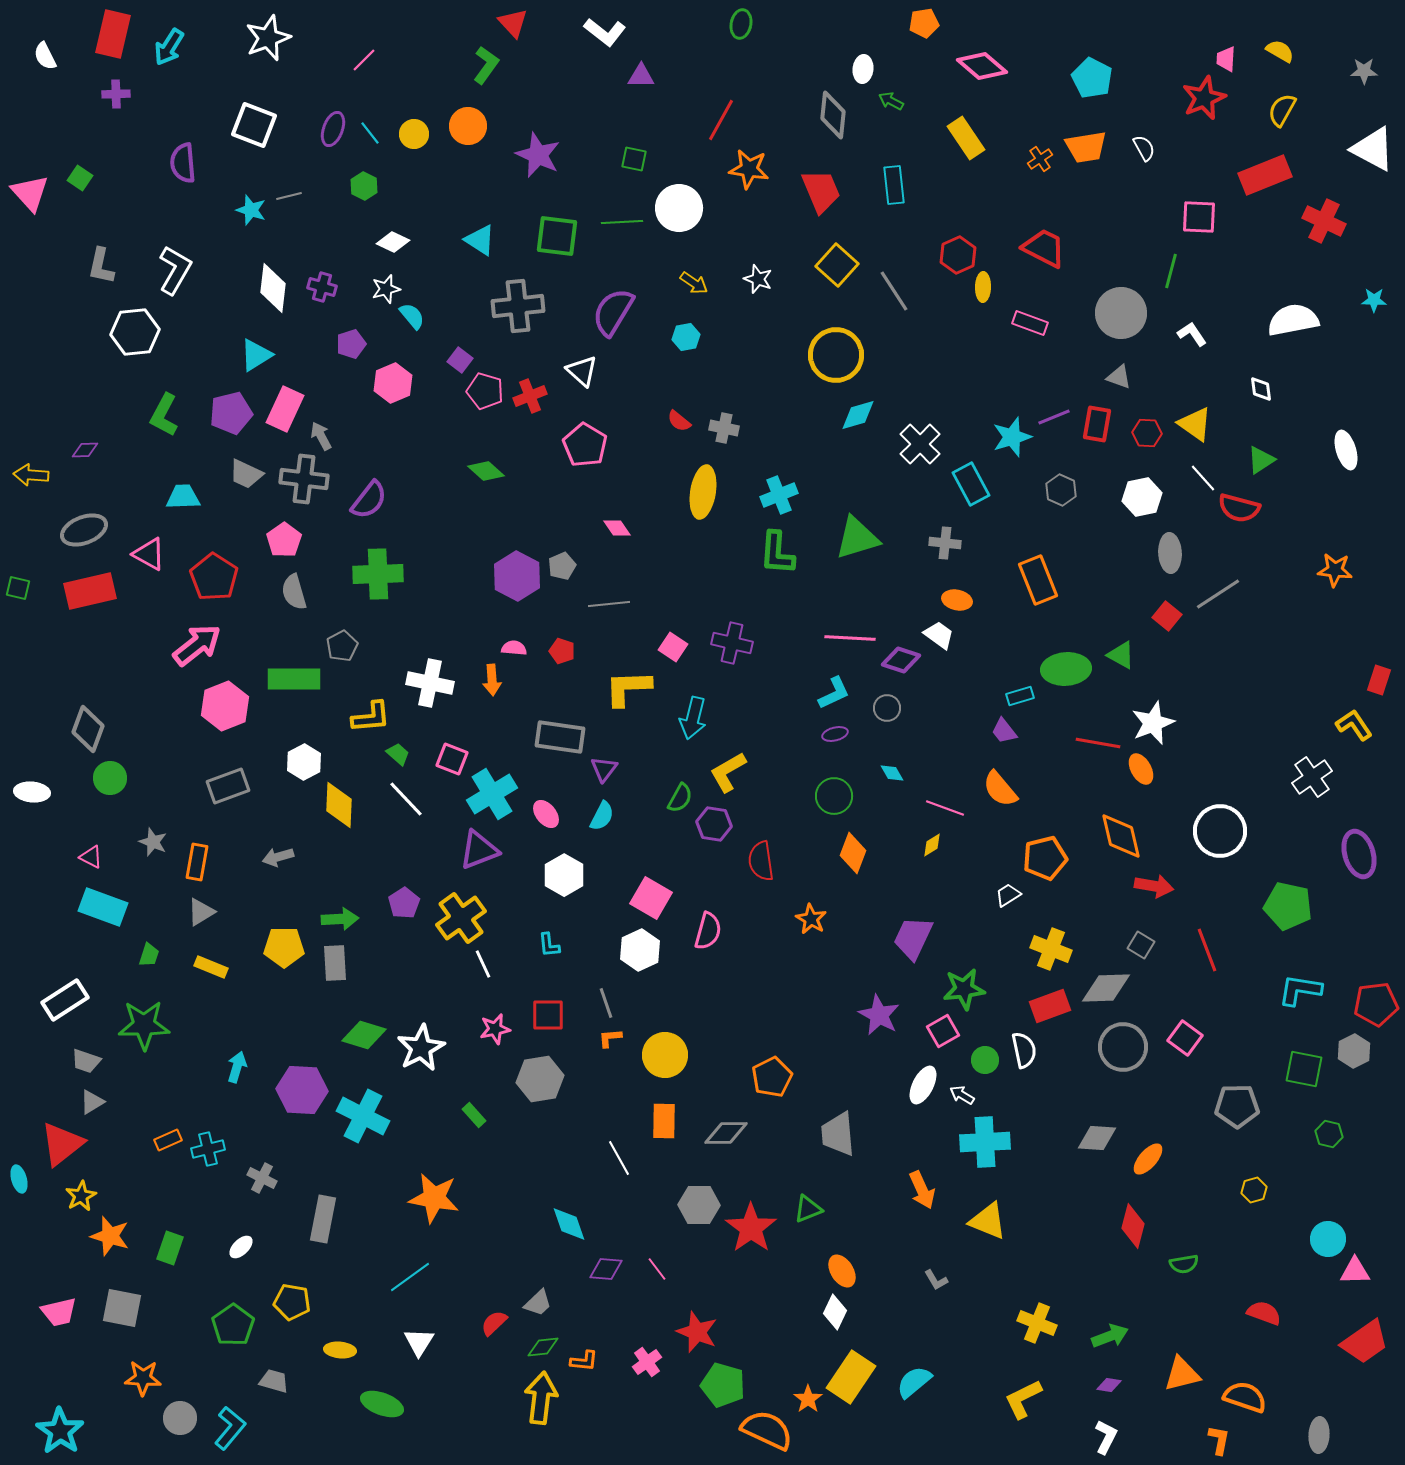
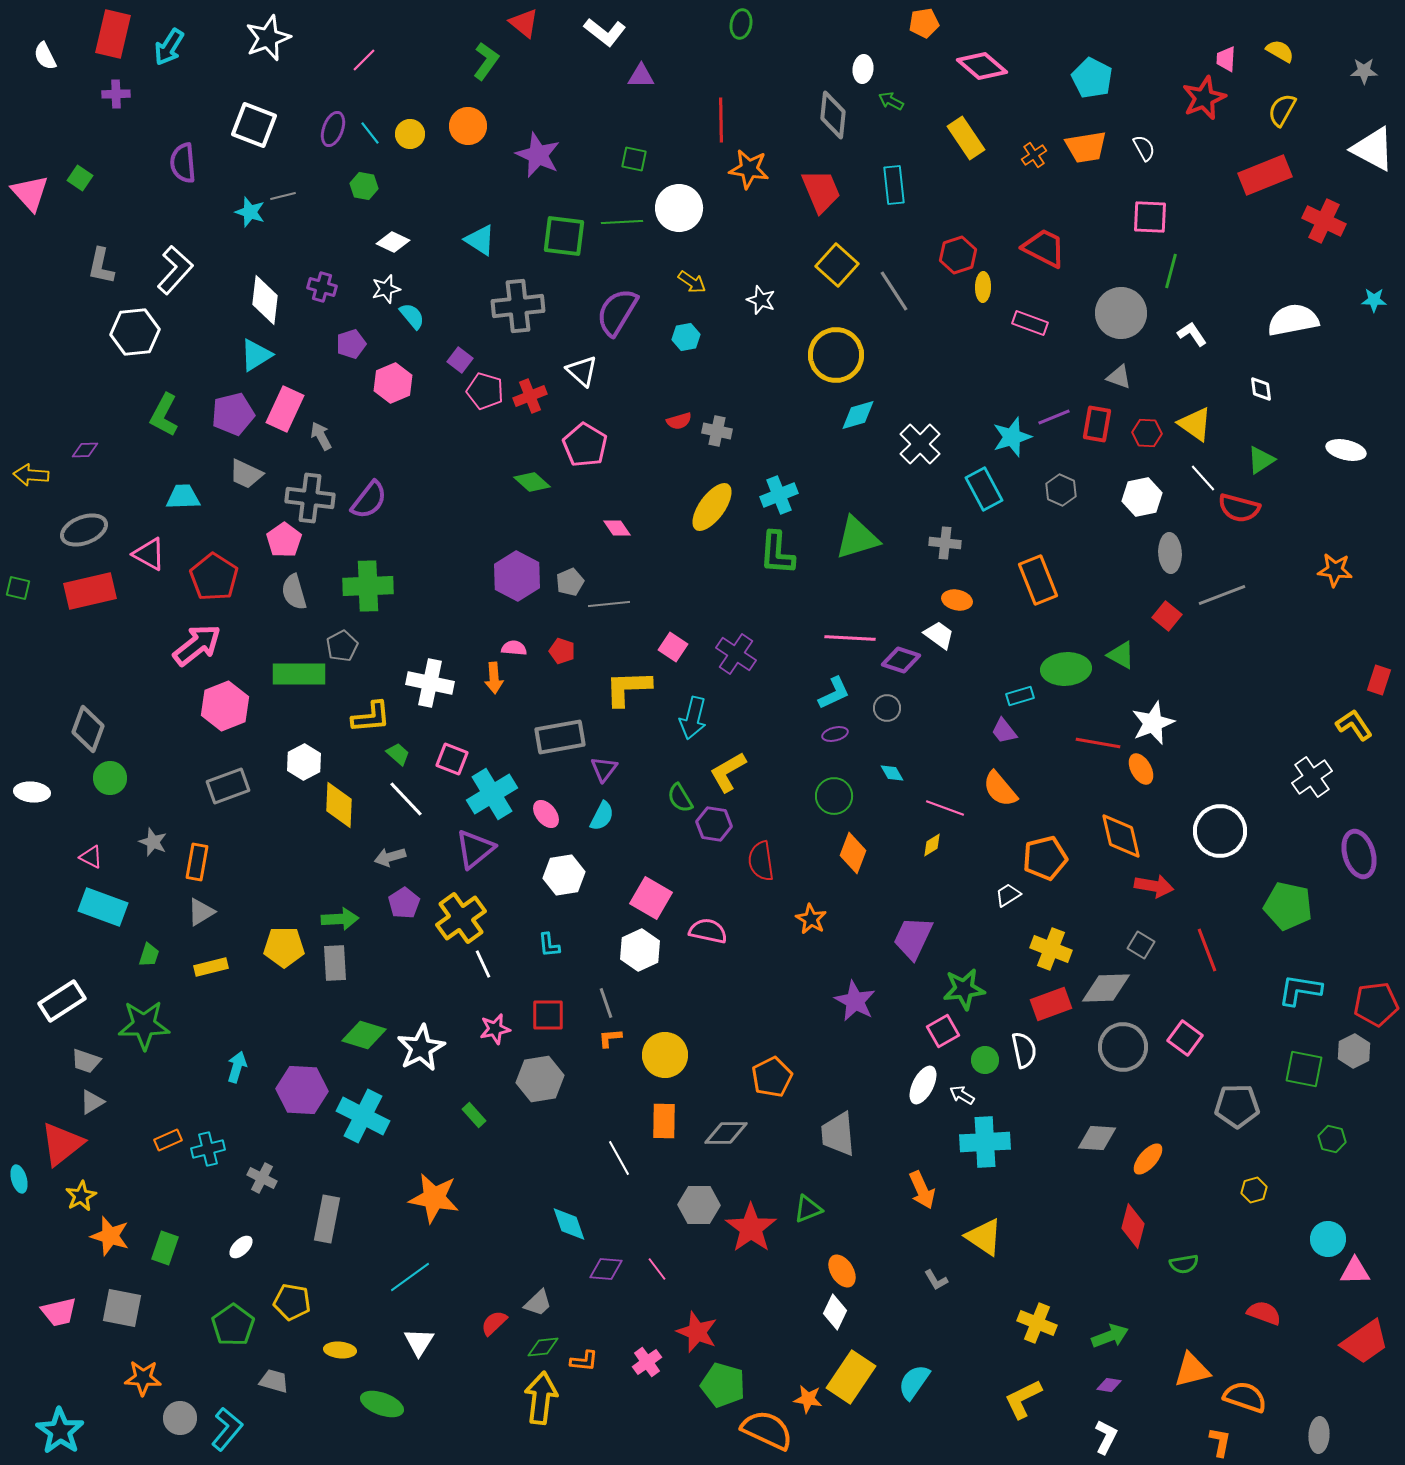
red triangle at (513, 23): moved 11 px right; rotated 8 degrees counterclockwise
green L-shape at (486, 65): moved 4 px up
red line at (721, 120): rotated 30 degrees counterclockwise
yellow circle at (414, 134): moved 4 px left
orange cross at (1040, 159): moved 6 px left, 4 px up
green hexagon at (364, 186): rotated 16 degrees counterclockwise
gray line at (289, 196): moved 6 px left
cyan star at (251, 210): moved 1 px left, 2 px down
pink square at (1199, 217): moved 49 px left
green square at (557, 236): moved 7 px right
red hexagon at (958, 255): rotated 6 degrees clockwise
white L-shape at (175, 270): rotated 12 degrees clockwise
white star at (758, 279): moved 3 px right, 21 px down
yellow arrow at (694, 283): moved 2 px left, 1 px up
white diamond at (273, 288): moved 8 px left, 12 px down
purple semicircle at (613, 312): moved 4 px right
purple pentagon at (231, 413): moved 2 px right, 1 px down
red semicircle at (679, 421): rotated 55 degrees counterclockwise
gray cross at (724, 428): moved 7 px left, 3 px down
white ellipse at (1346, 450): rotated 60 degrees counterclockwise
green diamond at (486, 471): moved 46 px right, 11 px down
gray cross at (304, 479): moved 6 px right, 19 px down
cyan rectangle at (971, 484): moved 13 px right, 5 px down
yellow ellipse at (703, 492): moved 9 px right, 15 px down; rotated 27 degrees clockwise
gray pentagon at (562, 566): moved 8 px right, 16 px down
green cross at (378, 574): moved 10 px left, 12 px down
gray line at (1218, 594): moved 4 px right, 1 px down; rotated 12 degrees clockwise
purple cross at (732, 643): moved 4 px right, 11 px down; rotated 21 degrees clockwise
green rectangle at (294, 679): moved 5 px right, 5 px up
orange arrow at (492, 680): moved 2 px right, 2 px up
gray rectangle at (560, 737): rotated 18 degrees counterclockwise
green semicircle at (680, 798): rotated 120 degrees clockwise
purple triangle at (479, 850): moved 4 px left, 1 px up; rotated 18 degrees counterclockwise
gray arrow at (278, 857): moved 112 px right
white hexagon at (564, 875): rotated 21 degrees clockwise
pink semicircle at (708, 931): rotated 93 degrees counterclockwise
yellow rectangle at (211, 967): rotated 36 degrees counterclockwise
white rectangle at (65, 1000): moved 3 px left, 1 px down
red rectangle at (1050, 1006): moved 1 px right, 2 px up
purple star at (879, 1015): moved 24 px left, 14 px up
green hexagon at (1329, 1134): moved 3 px right, 5 px down
gray rectangle at (323, 1219): moved 4 px right
yellow triangle at (988, 1221): moved 4 px left, 16 px down; rotated 12 degrees clockwise
green rectangle at (170, 1248): moved 5 px left
orange triangle at (1182, 1374): moved 10 px right, 4 px up
cyan semicircle at (914, 1382): rotated 15 degrees counterclockwise
orange star at (808, 1399): rotated 28 degrees counterclockwise
cyan L-shape at (230, 1428): moved 3 px left, 1 px down
orange L-shape at (1219, 1440): moved 1 px right, 2 px down
